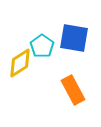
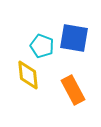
cyan pentagon: rotated 15 degrees counterclockwise
yellow diamond: moved 8 px right, 12 px down; rotated 64 degrees counterclockwise
